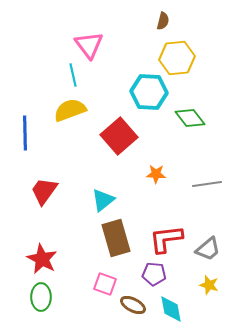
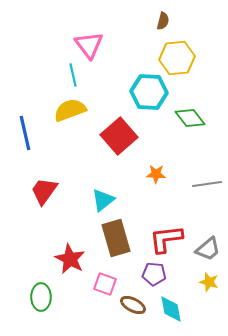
blue line: rotated 12 degrees counterclockwise
red star: moved 28 px right
yellow star: moved 3 px up
